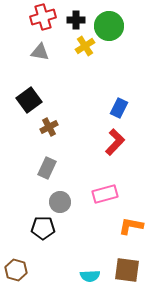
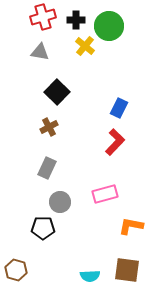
yellow cross: rotated 18 degrees counterclockwise
black square: moved 28 px right, 8 px up; rotated 10 degrees counterclockwise
